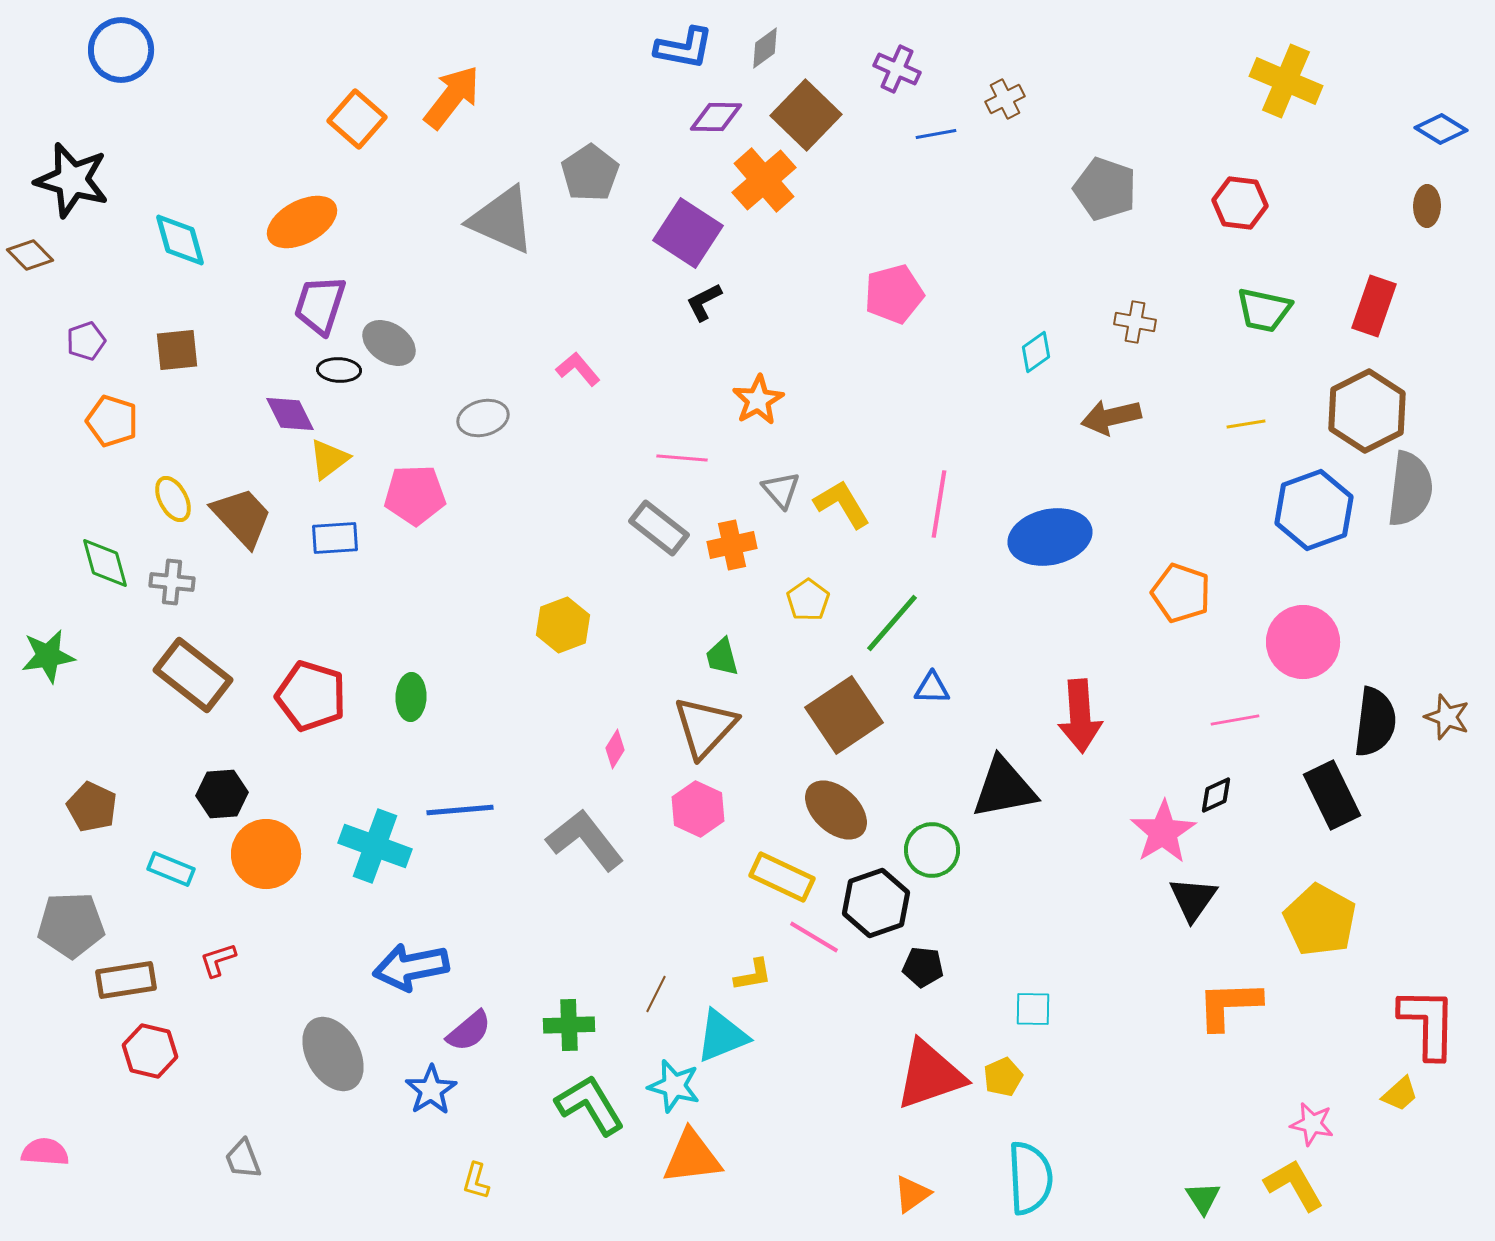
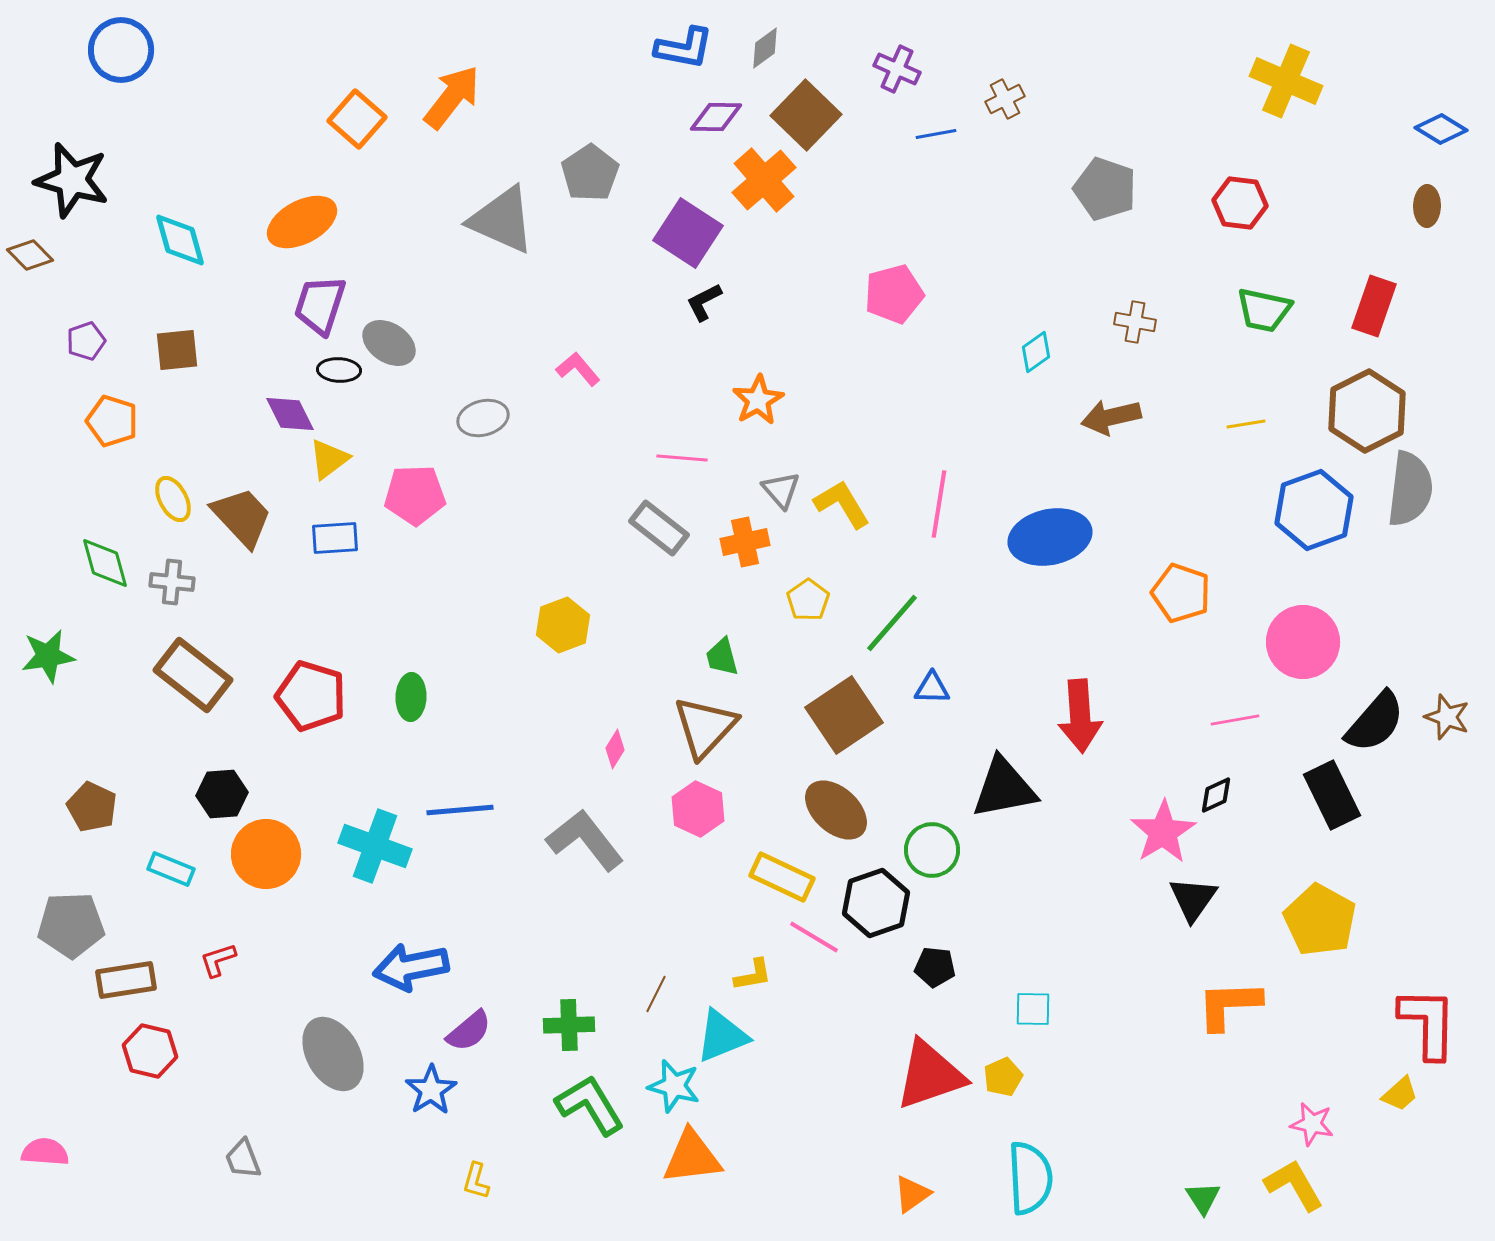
orange cross at (732, 545): moved 13 px right, 3 px up
black semicircle at (1375, 722): rotated 34 degrees clockwise
black pentagon at (923, 967): moved 12 px right
